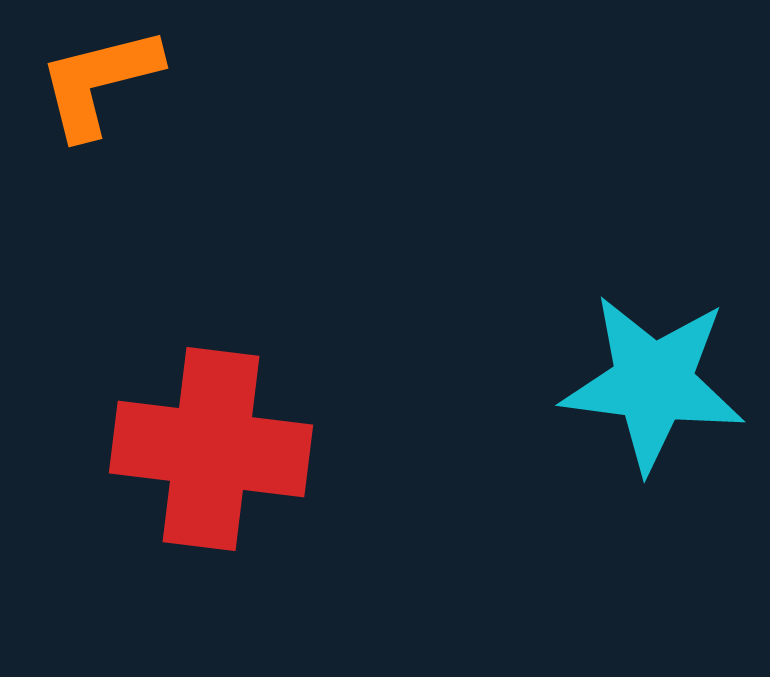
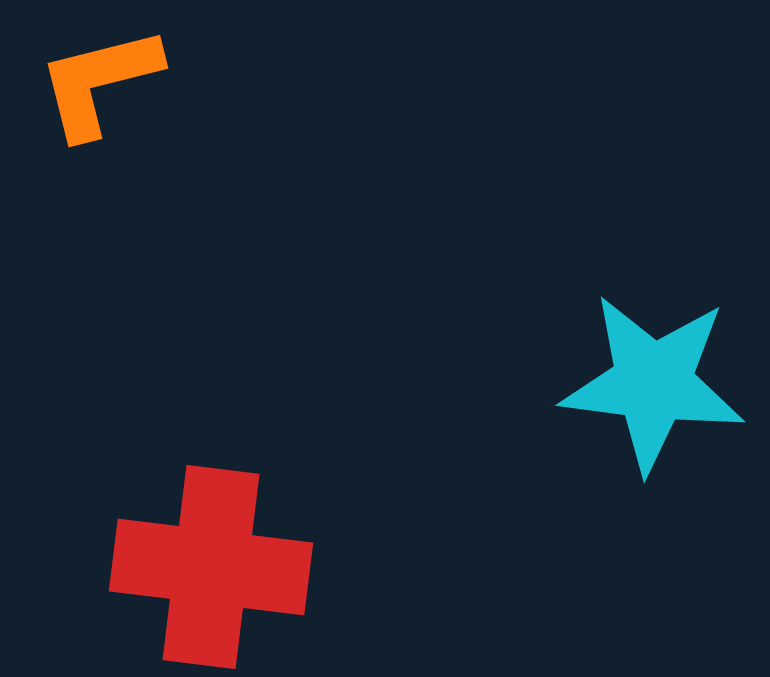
red cross: moved 118 px down
